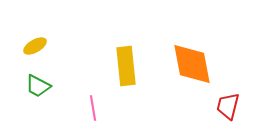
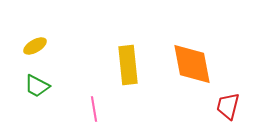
yellow rectangle: moved 2 px right, 1 px up
green trapezoid: moved 1 px left
pink line: moved 1 px right, 1 px down
